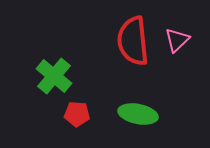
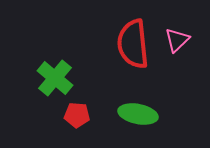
red semicircle: moved 3 px down
green cross: moved 1 px right, 2 px down
red pentagon: moved 1 px down
